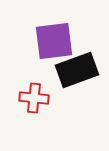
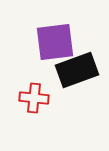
purple square: moved 1 px right, 1 px down
